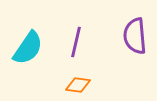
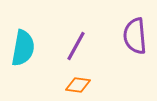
purple line: moved 4 px down; rotated 16 degrees clockwise
cyan semicircle: moved 5 px left; rotated 24 degrees counterclockwise
